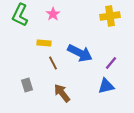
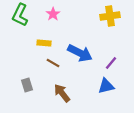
brown line: rotated 32 degrees counterclockwise
